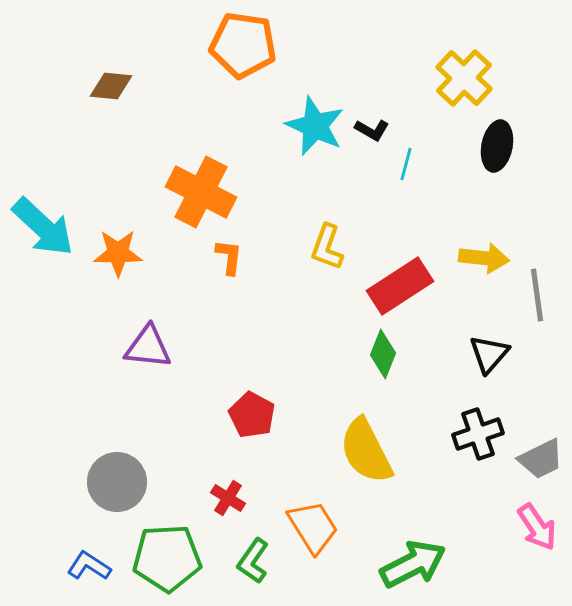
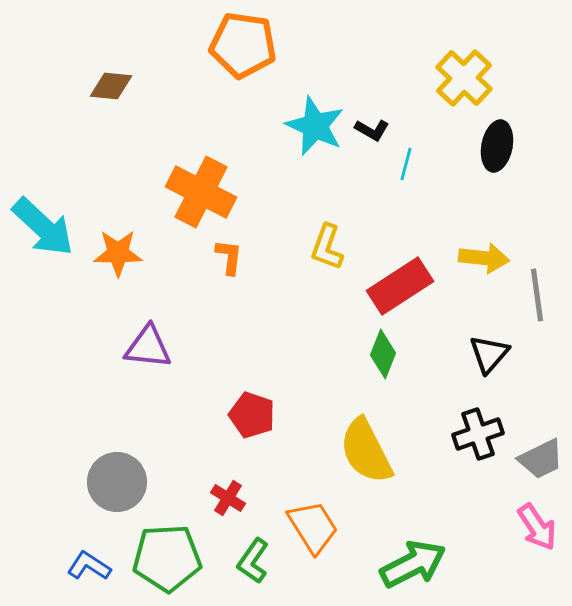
red pentagon: rotated 9 degrees counterclockwise
